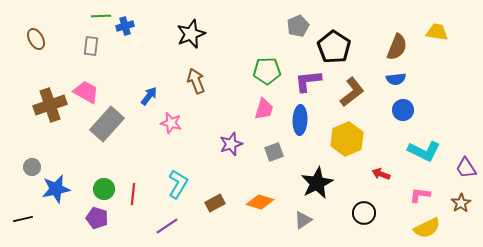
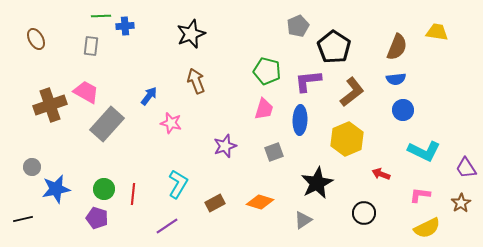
blue cross at (125, 26): rotated 12 degrees clockwise
green pentagon at (267, 71): rotated 16 degrees clockwise
purple star at (231, 144): moved 6 px left, 2 px down
